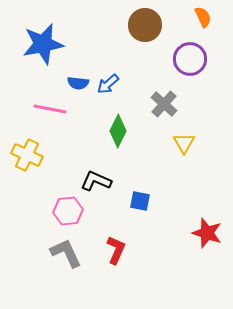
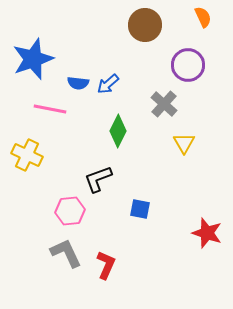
blue star: moved 10 px left, 15 px down; rotated 9 degrees counterclockwise
purple circle: moved 2 px left, 6 px down
black L-shape: moved 2 px right, 2 px up; rotated 44 degrees counterclockwise
blue square: moved 8 px down
pink hexagon: moved 2 px right
red L-shape: moved 10 px left, 15 px down
